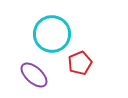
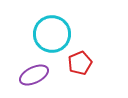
purple ellipse: rotated 68 degrees counterclockwise
